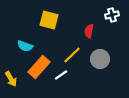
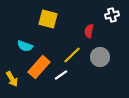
yellow square: moved 1 px left, 1 px up
gray circle: moved 2 px up
yellow arrow: moved 1 px right
